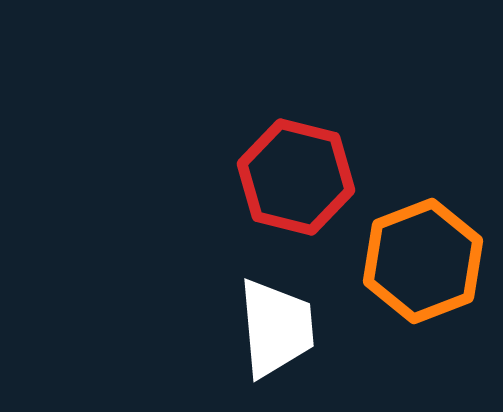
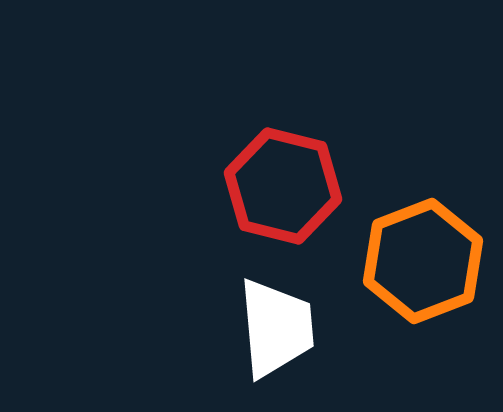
red hexagon: moved 13 px left, 9 px down
